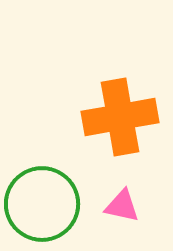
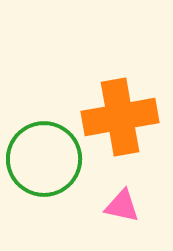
green circle: moved 2 px right, 45 px up
